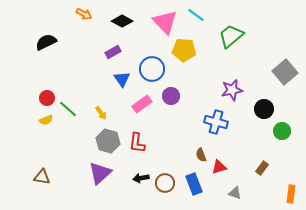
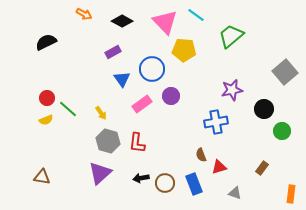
blue cross: rotated 25 degrees counterclockwise
